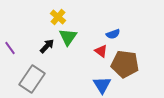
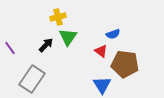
yellow cross: rotated 35 degrees clockwise
black arrow: moved 1 px left, 1 px up
